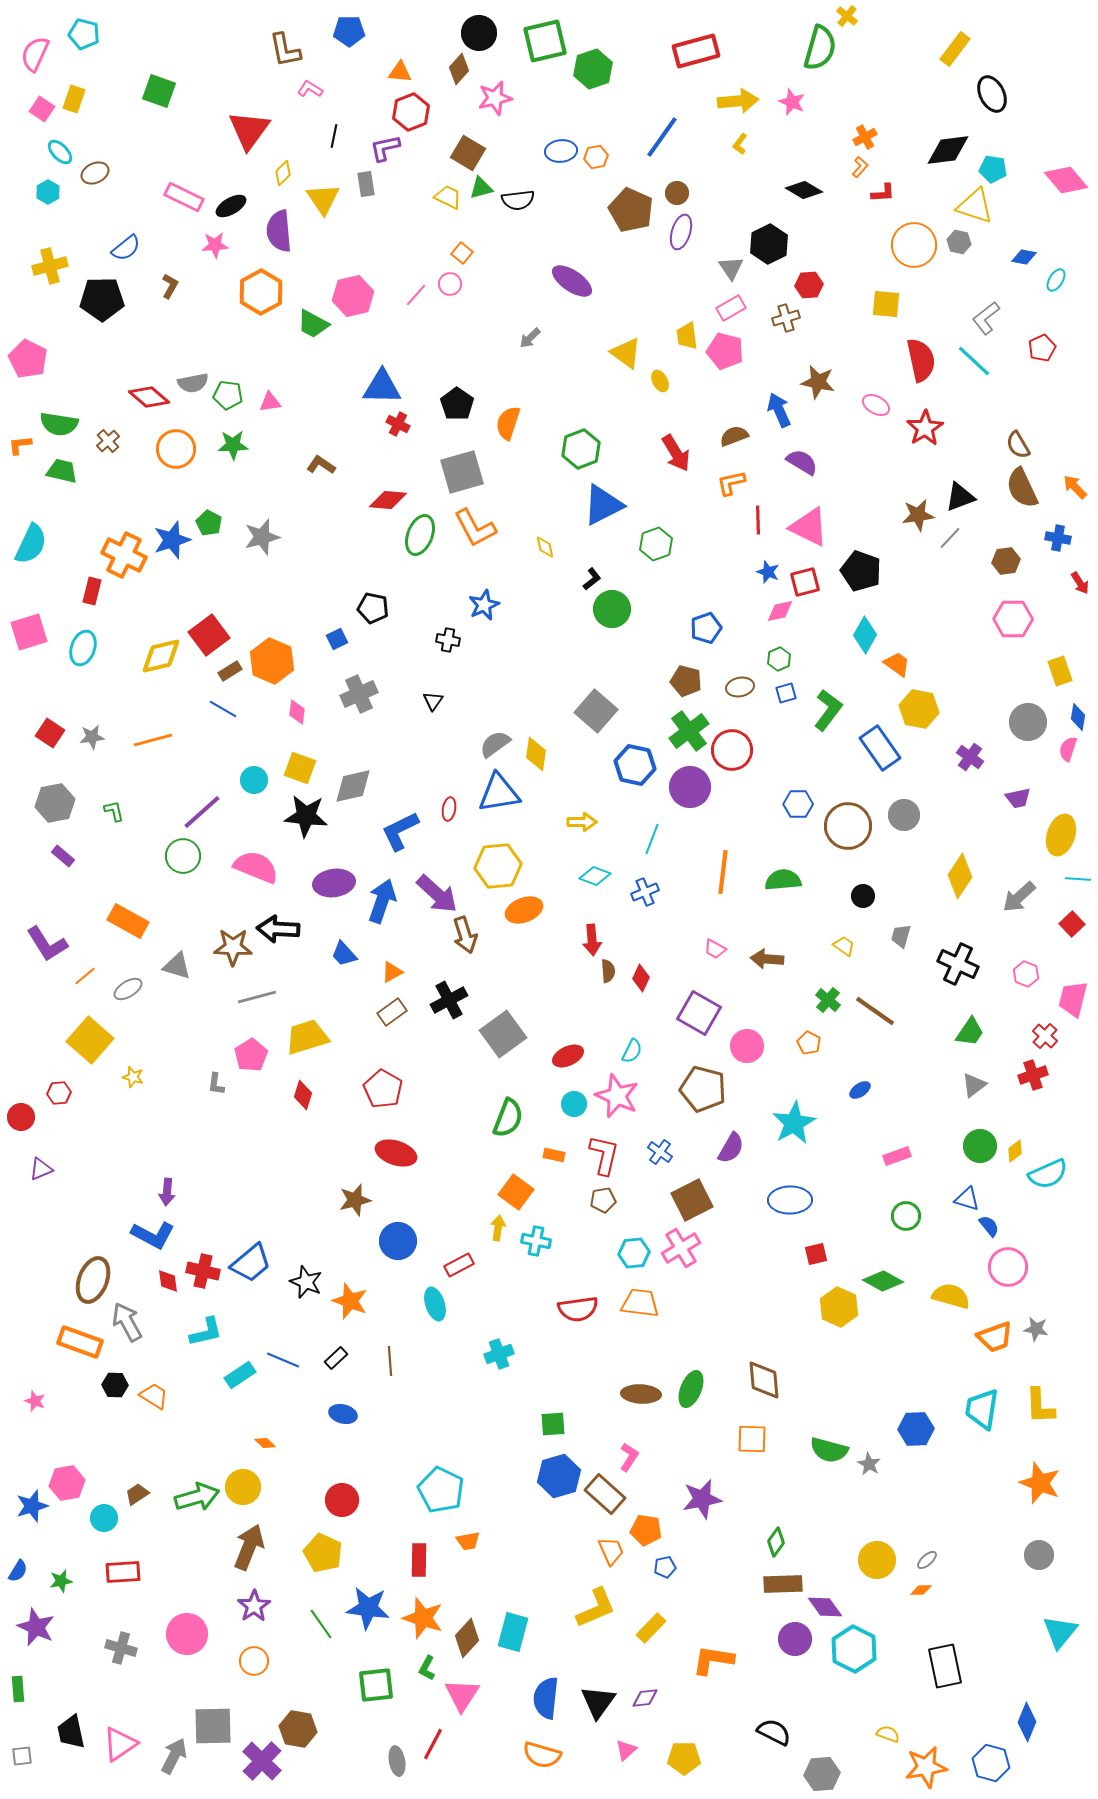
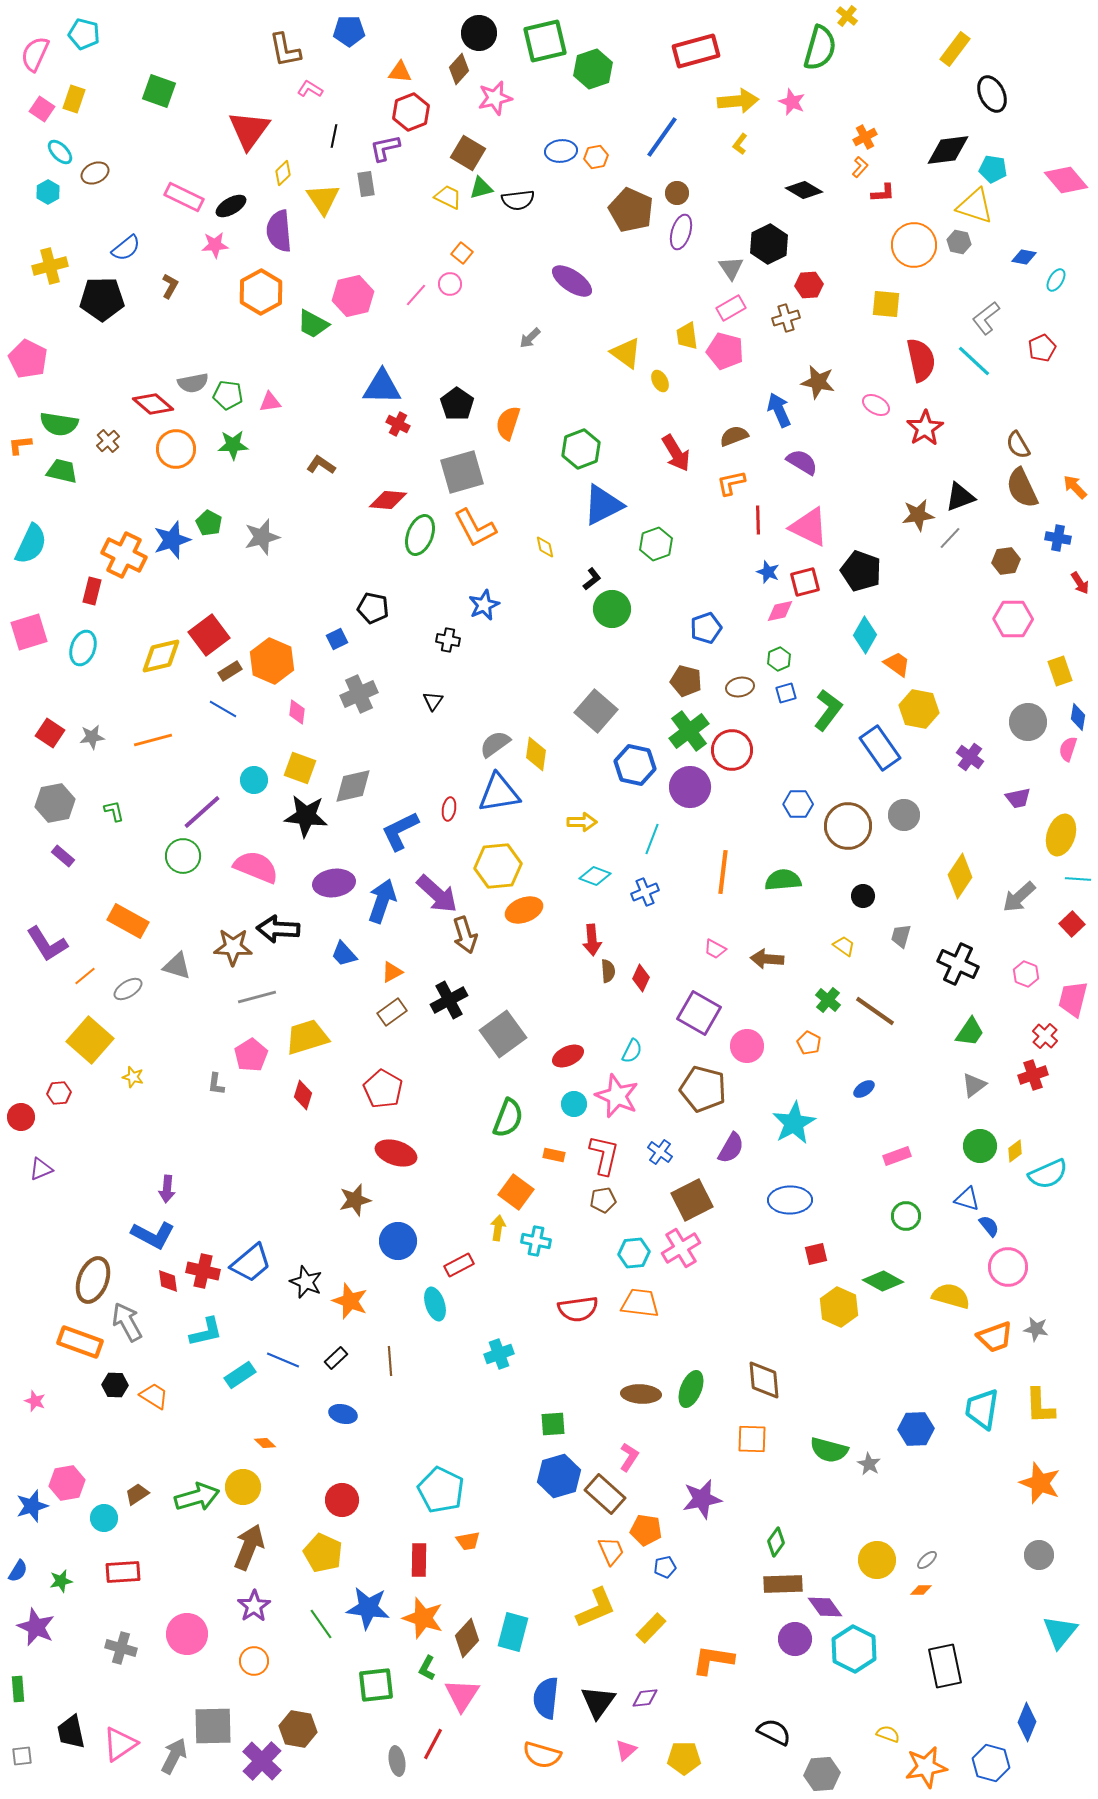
red diamond at (149, 397): moved 4 px right, 7 px down
blue ellipse at (860, 1090): moved 4 px right, 1 px up
purple arrow at (167, 1192): moved 3 px up
